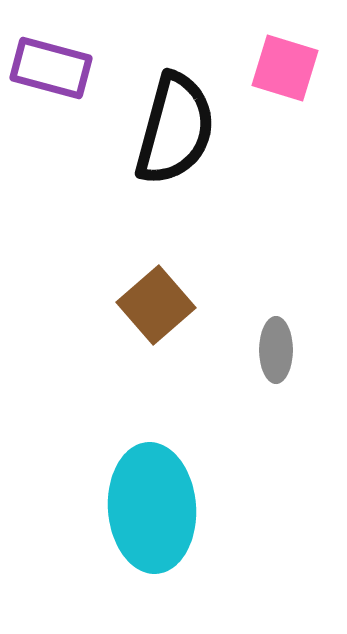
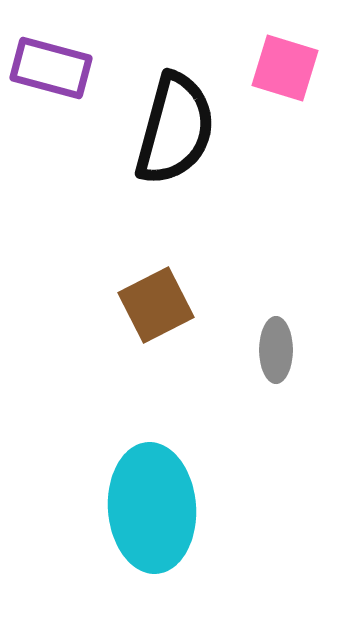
brown square: rotated 14 degrees clockwise
